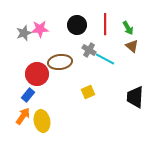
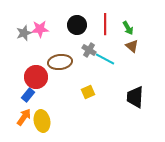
red circle: moved 1 px left, 3 px down
orange arrow: moved 1 px right, 1 px down
